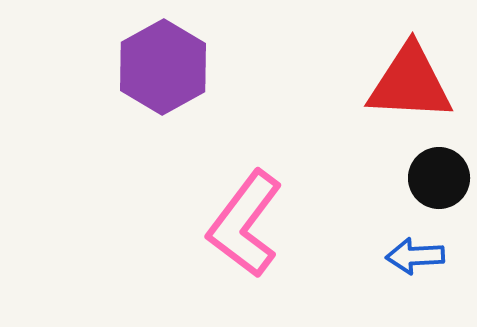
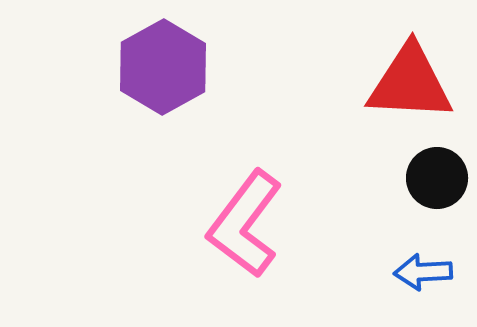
black circle: moved 2 px left
blue arrow: moved 8 px right, 16 px down
